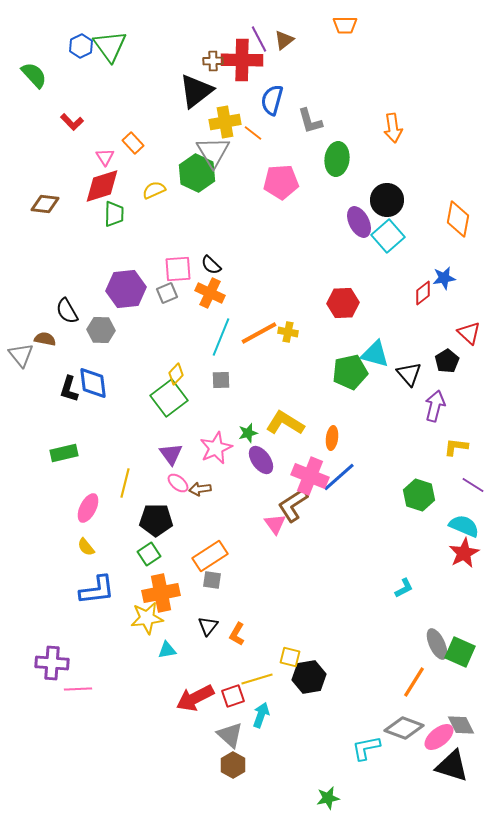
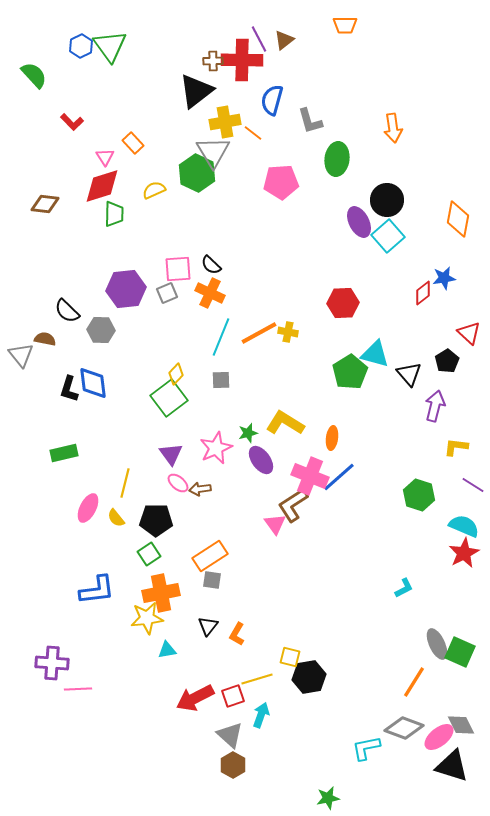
black semicircle at (67, 311): rotated 16 degrees counterclockwise
green pentagon at (350, 372): rotated 20 degrees counterclockwise
yellow semicircle at (86, 547): moved 30 px right, 29 px up
